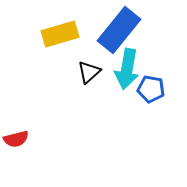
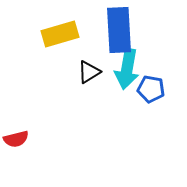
blue rectangle: rotated 42 degrees counterclockwise
black triangle: rotated 10 degrees clockwise
